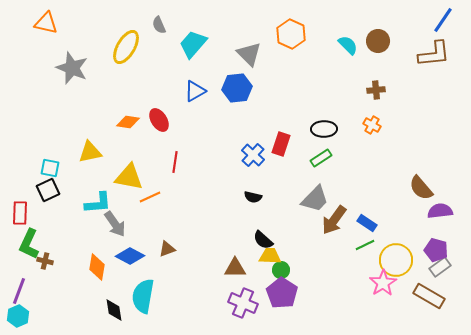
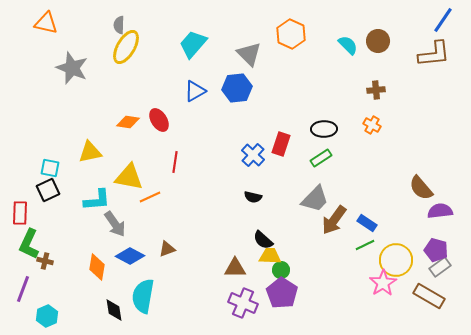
gray semicircle at (159, 25): moved 40 px left; rotated 24 degrees clockwise
cyan L-shape at (98, 203): moved 1 px left, 3 px up
purple line at (19, 291): moved 4 px right, 2 px up
cyan hexagon at (18, 316): moved 29 px right
